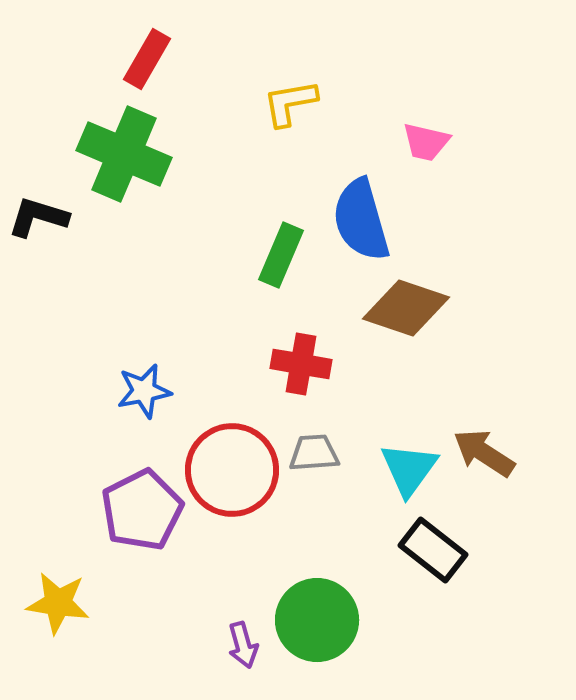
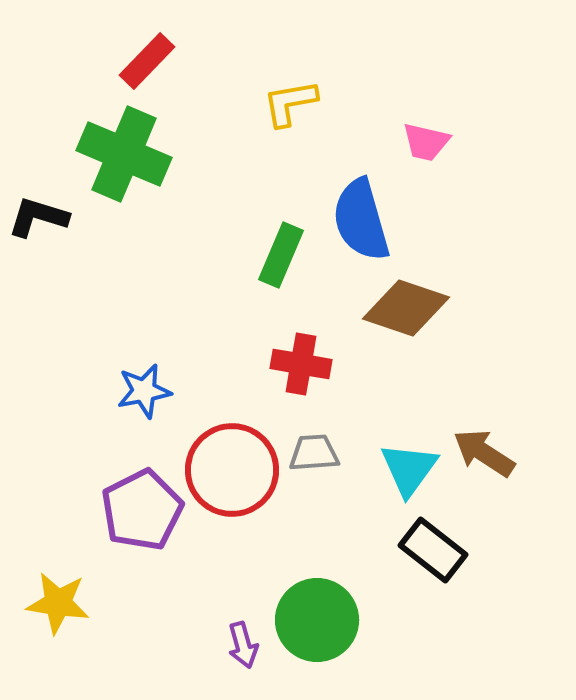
red rectangle: moved 2 px down; rotated 14 degrees clockwise
